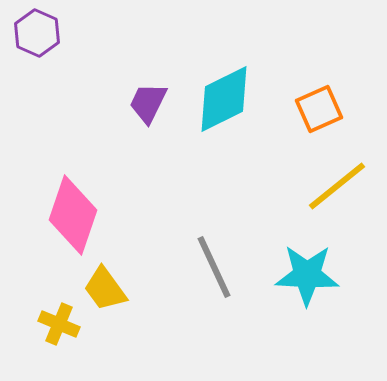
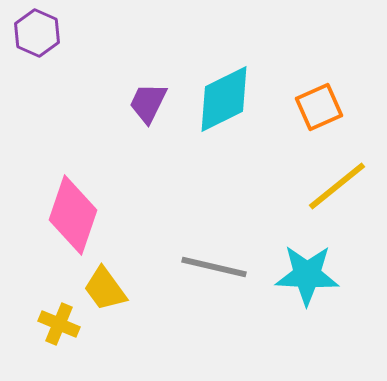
orange square: moved 2 px up
gray line: rotated 52 degrees counterclockwise
